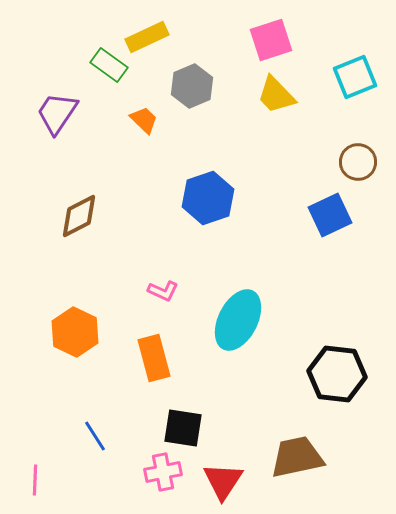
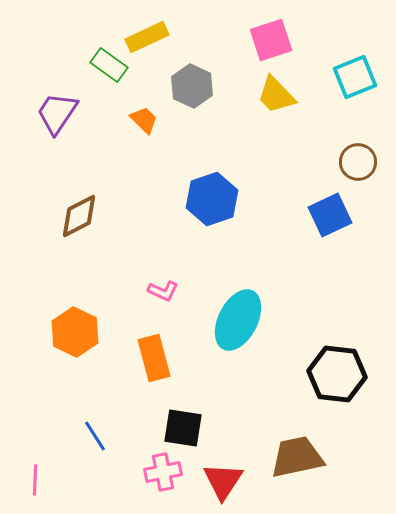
gray hexagon: rotated 12 degrees counterclockwise
blue hexagon: moved 4 px right, 1 px down
